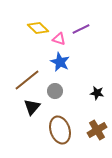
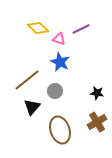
brown cross: moved 8 px up
